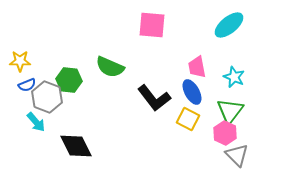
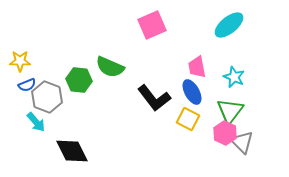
pink square: rotated 28 degrees counterclockwise
green hexagon: moved 10 px right
black diamond: moved 4 px left, 5 px down
gray triangle: moved 5 px right, 13 px up
